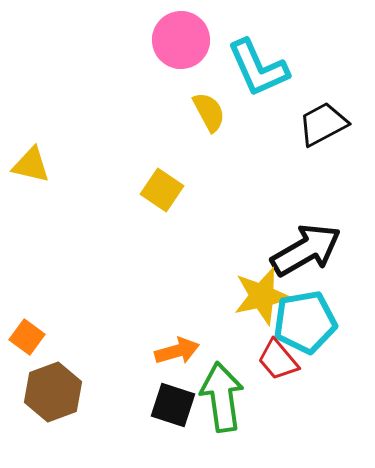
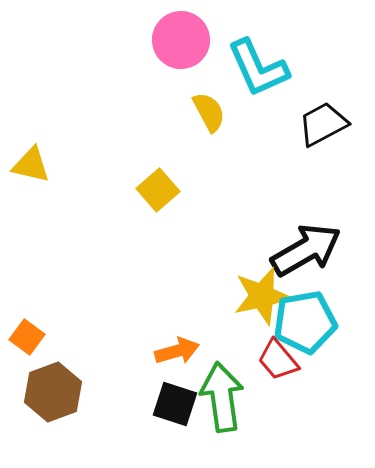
yellow square: moved 4 px left; rotated 15 degrees clockwise
black square: moved 2 px right, 1 px up
